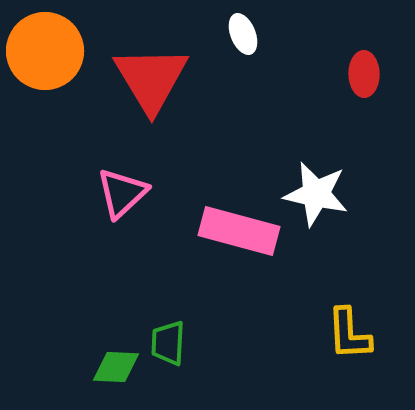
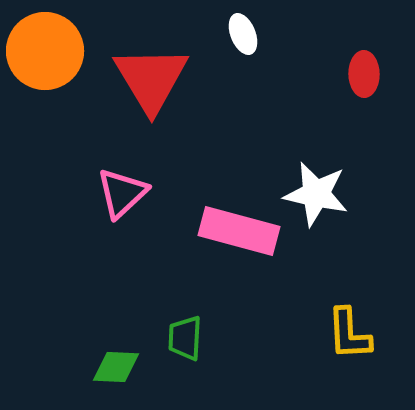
green trapezoid: moved 17 px right, 5 px up
